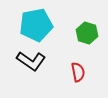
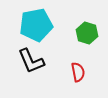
black L-shape: rotated 32 degrees clockwise
